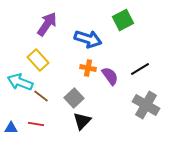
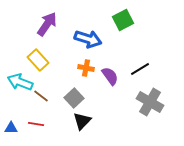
orange cross: moved 2 px left
gray cross: moved 4 px right, 3 px up
